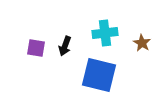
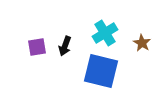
cyan cross: rotated 25 degrees counterclockwise
purple square: moved 1 px right, 1 px up; rotated 18 degrees counterclockwise
blue square: moved 2 px right, 4 px up
